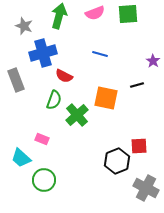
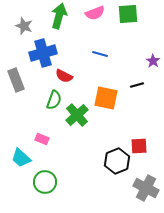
green circle: moved 1 px right, 2 px down
